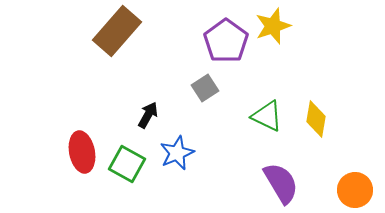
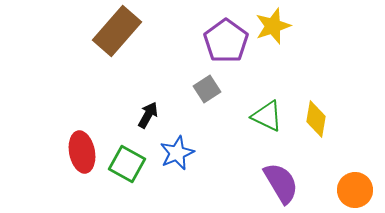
gray square: moved 2 px right, 1 px down
